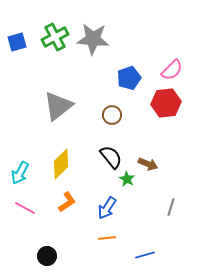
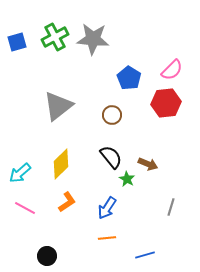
blue pentagon: rotated 20 degrees counterclockwise
cyan arrow: rotated 20 degrees clockwise
